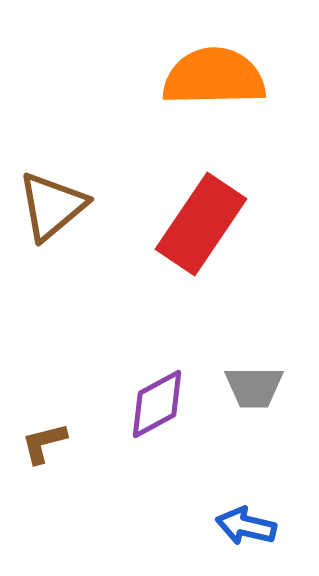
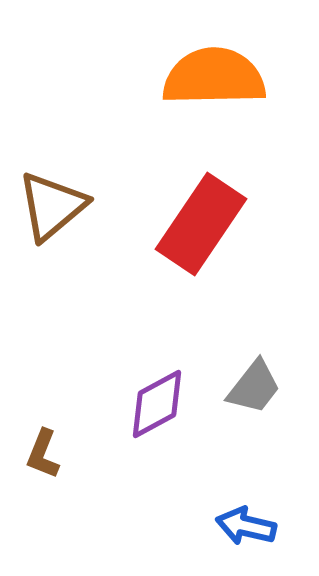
gray trapezoid: rotated 52 degrees counterclockwise
brown L-shape: moved 1 px left, 11 px down; rotated 54 degrees counterclockwise
